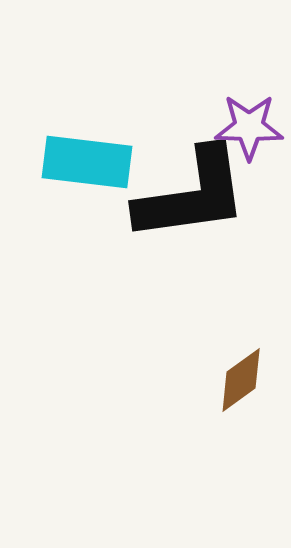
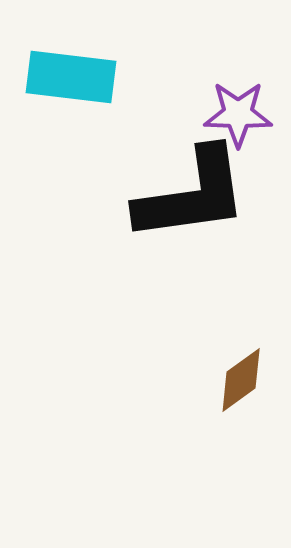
purple star: moved 11 px left, 13 px up
cyan rectangle: moved 16 px left, 85 px up
